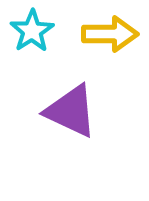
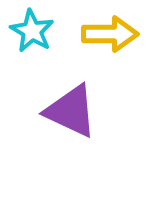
cyan star: rotated 9 degrees counterclockwise
